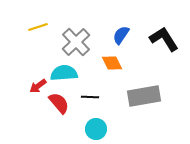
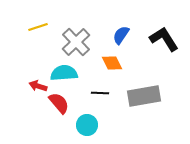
red arrow: rotated 54 degrees clockwise
black line: moved 10 px right, 4 px up
cyan circle: moved 9 px left, 4 px up
